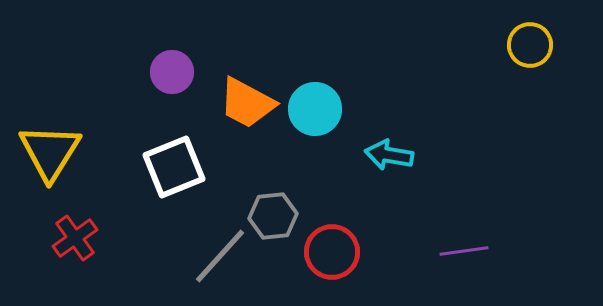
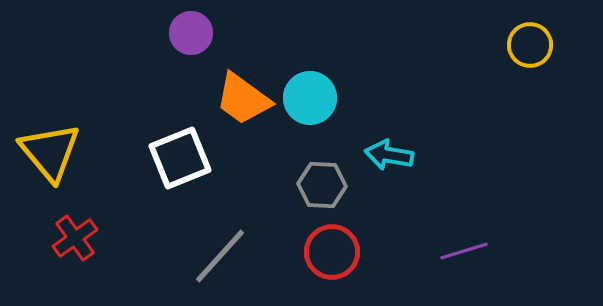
purple circle: moved 19 px right, 39 px up
orange trapezoid: moved 4 px left, 4 px up; rotated 8 degrees clockwise
cyan circle: moved 5 px left, 11 px up
yellow triangle: rotated 12 degrees counterclockwise
white square: moved 6 px right, 9 px up
gray hexagon: moved 49 px right, 31 px up; rotated 9 degrees clockwise
purple line: rotated 9 degrees counterclockwise
